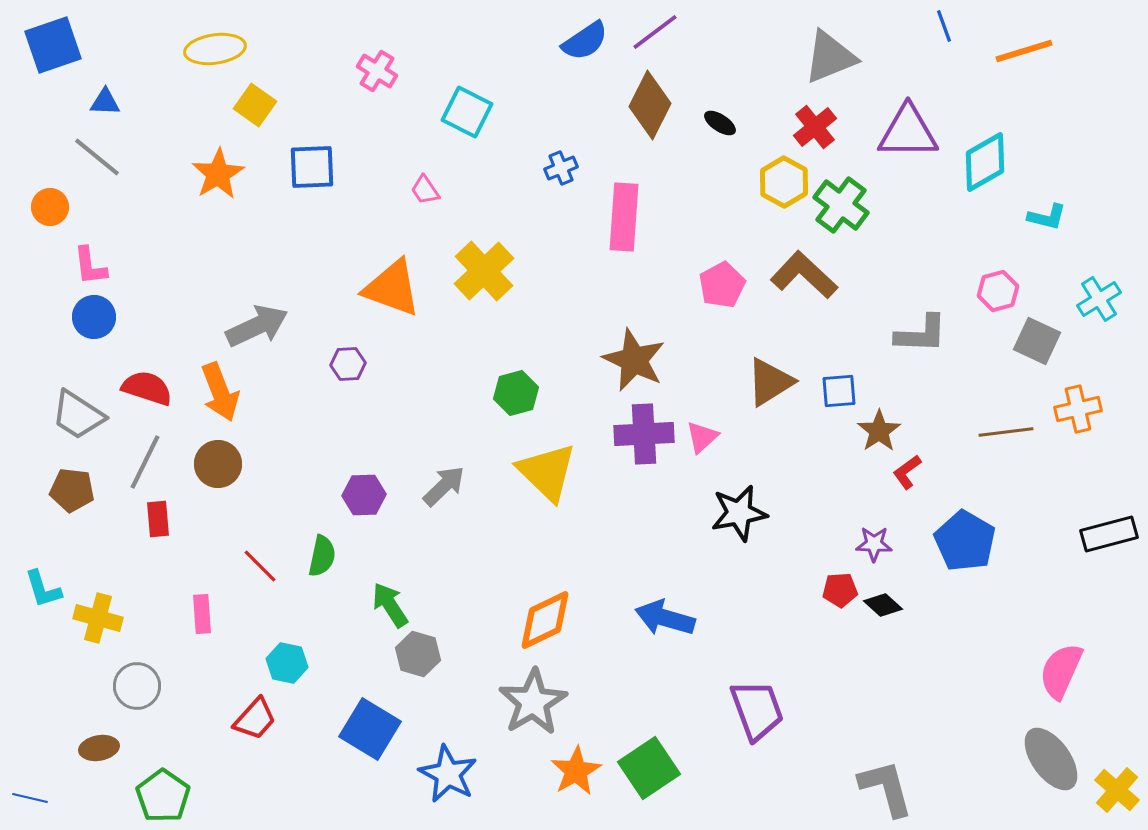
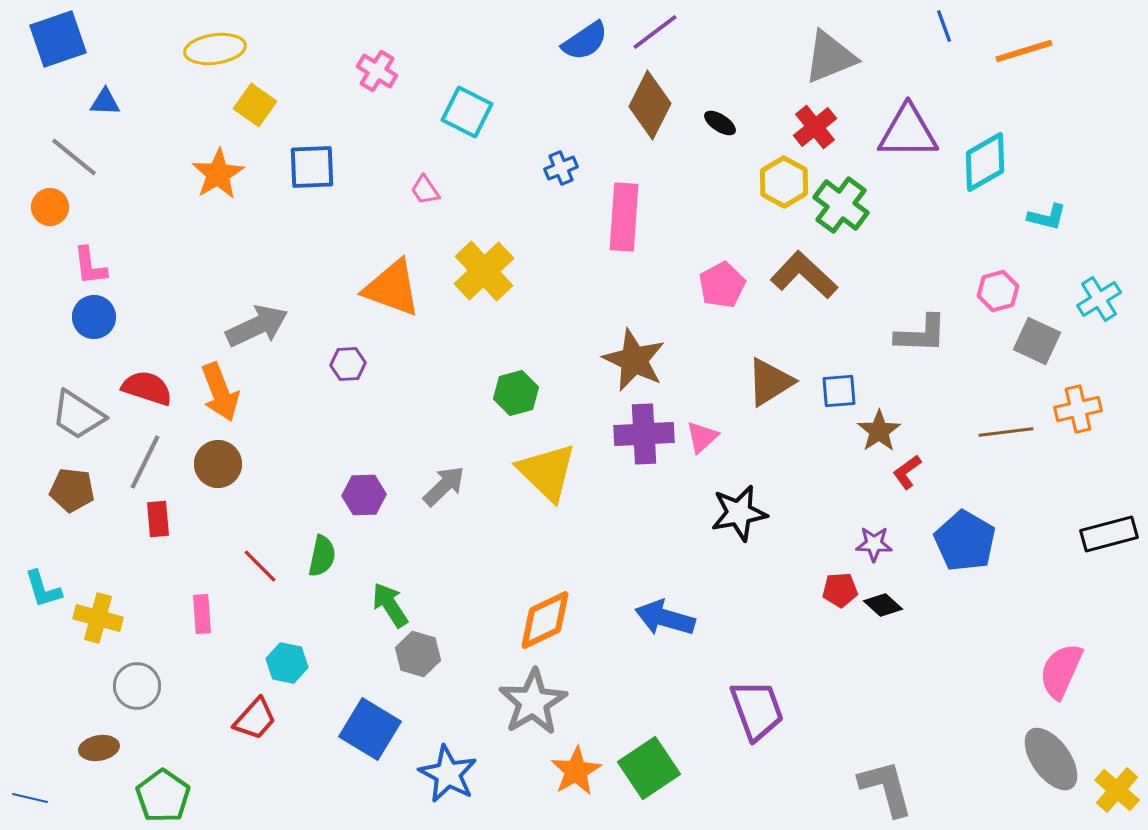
blue square at (53, 45): moved 5 px right, 6 px up
gray line at (97, 157): moved 23 px left
